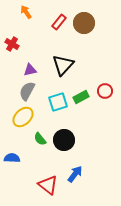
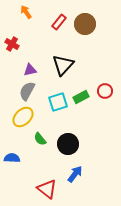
brown circle: moved 1 px right, 1 px down
black circle: moved 4 px right, 4 px down
red triangle: moved 1 px left, 4 px down
